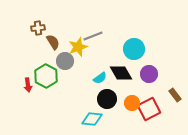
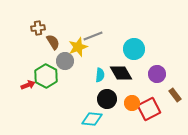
purple circle: moved 8 px right
cyan semicircle: moved 3 px up; rotated 48 degrees counterclockwise
red arrow: rotated 104 degrees counterclockwise
